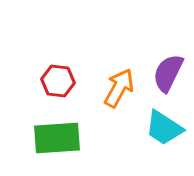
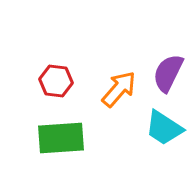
red hexagon: moved 2 px left
orange arrow: moved 1 px down; rotated 12 degrees clockwise
green rectangle: moved 4 px right
